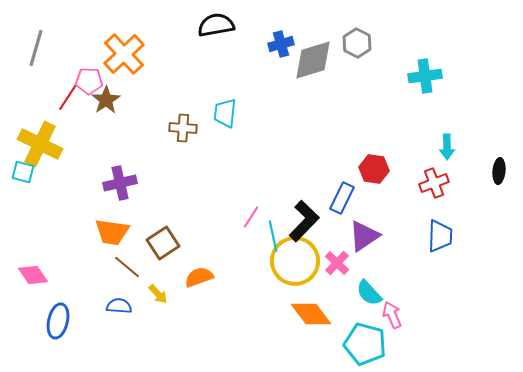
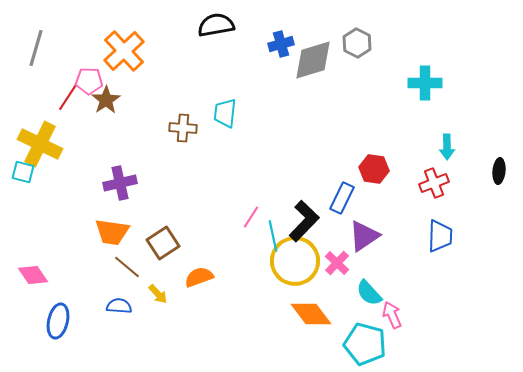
orange cross: moved 3 px up
cyan cross: moved 7 px down; rotated 8 degrees clockwise
